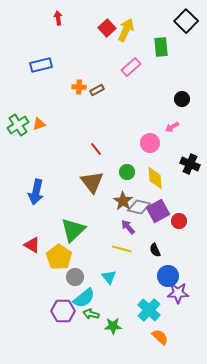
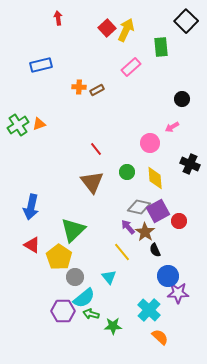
blue arrow: moved 5 px left, 15 px down
brown star: moved 22 px right, 31 px down
yellow line: moved 3 px down; rotated 36 degrees clockwise
